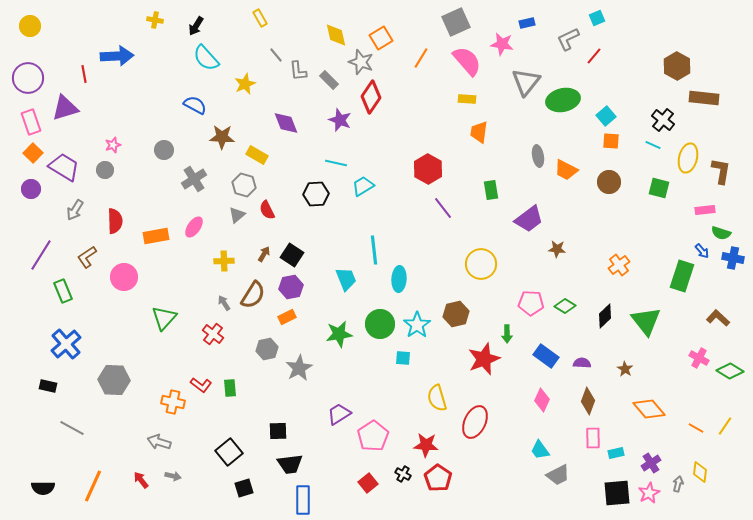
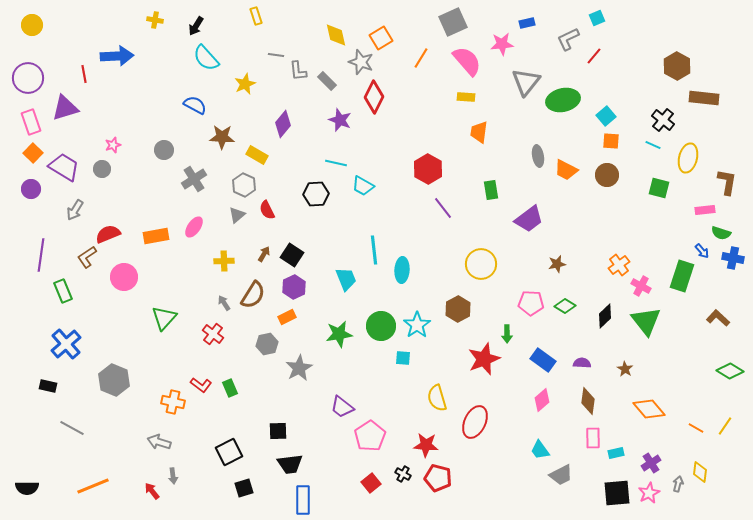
yellow rectangle at (260, 18): moved 4 px left, 2 px up; rotated 12 degrees clockwise
gray square at (456, 22): moved 3 px left
yellow circle at (30, 26): moved 2 px right, 1 px up
pink star at (502, 44): rotated 15 degrees counterclockwise
gray line at (276, 55): rotated 42 degrees counterclockwise
gray rectangle at (329, 80): moved 2 px left, 1 px down
red diamond at (371, 97): moved 3 px right; rotated 8 degrees counterclockwise
yellow rectangle at (467, 99): moved 1 px left, 2 px up
purple diamond at (286, 123): moved 3 px left, 1 px down; rotated 60 degrees clockwise
gray circle at (105, 170): moved 3 px left, 1 px up
brown L-shape at (721, 171): moved 6 px right, 11 px down
brown circle at (609, 182): moved 2 px left, 7 px up
gray hexagon at (244, 185): rotated 10 degrees clockwise
cyan trapezoid at (363, 186): rotated 120 degrees counterclockwise
red semicircle at (115, 221): moved 7 px left, 13 px down; rotated 110 degrees counterclockwise
brown star at (557, 249): moved 15 px down; rotated 18 degrees counterclockwise
purple line at (41, 255): rotated 24 degrees counterclockwise
cyan ellipse at (399, 279): moved 3 px right, 9 px up
purple hexagon at (291, 287): moved 3 px right; rotated 15 degrees counterclockwise
brown hexagon at (456, 314): moved 2 px right, 5 px up; rotated 15 degrees counterclockwise
green circle at (380, 324): moved 1 px right, 2 px down
gray hexagon at (267, 349): moved 5 px up
blue rectangle at (546, 356): moved 3 px left, 4 px down
pink cross at (699, 358): moved 58 px left, 72 px up
gray hexagon at (114, 380): rotated 20 degrees clockwise
green rectangle at (230, 388): rotated 18 degrees counterclockwise
pink diamond at (542, 400): rotated 25 degrees clockwise
brown diamond at (588, 401): rotated 12 degrees counterclockwise
purple trapezoid at (339, 414): moved 3 px right, 7 px up; rotated 110 degrees counterclockwise
pink pentagon at (373, 436): moved 3 px left
black square at (229, 452): rotated 12 degrees clockwise
gray trapezoid at (558, 475): moved 3 px right
gray arrow at (173, 476): rotated 70 degrees clockwise
red pentagon at (438, 478): rotated 20 degrees counterclockwise
red arrow at (141, 480): moved 11 px right, 11 px down
red square at (368, 483): moved 3 px right
orange line at (93, 486): rotated 44 degrees clockwise
black semicircle at (43, 488): moved 16 px left
